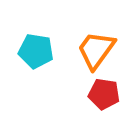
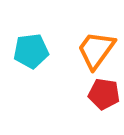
cyan pentagon: moved 5 px left; rotated 16 degrees counterclockwise
